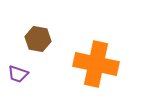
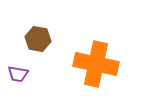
purple trapezoid: rotated 10 degrees counterclockwise
